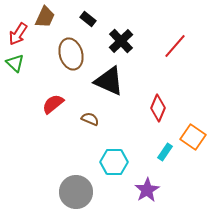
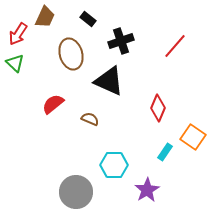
black cross: rotated 25 degrees clockwise
cyan hexagon: moved 3 px down
